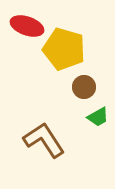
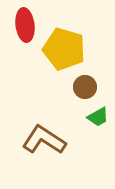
red ellipse: moved 2 px left, 1 px up; rotated 64 degrees clockwise
brown circle: moved 1 px right
brown L-shape: rotated 24 degrees counterclockwise
